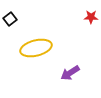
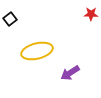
red star: moved 3 px up
yellow ellipse: moved 1 px right, 3 px down
